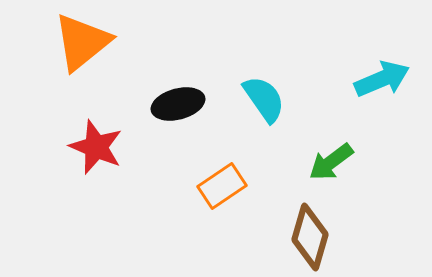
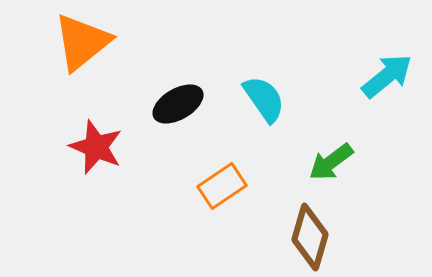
cyan arrow: moved 5 px right, 3 px up; rotated 16 degrees counterclockwise
black ellipse: rotated 15 degrees counterclockwise
